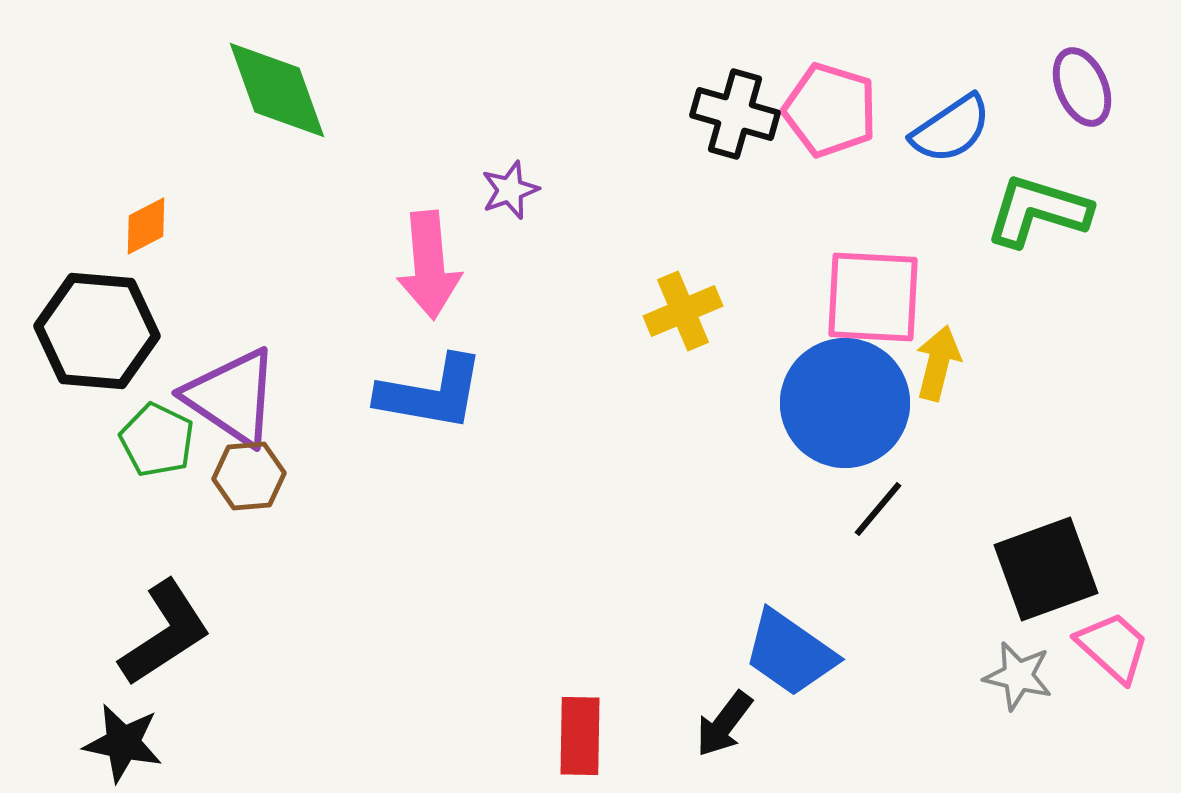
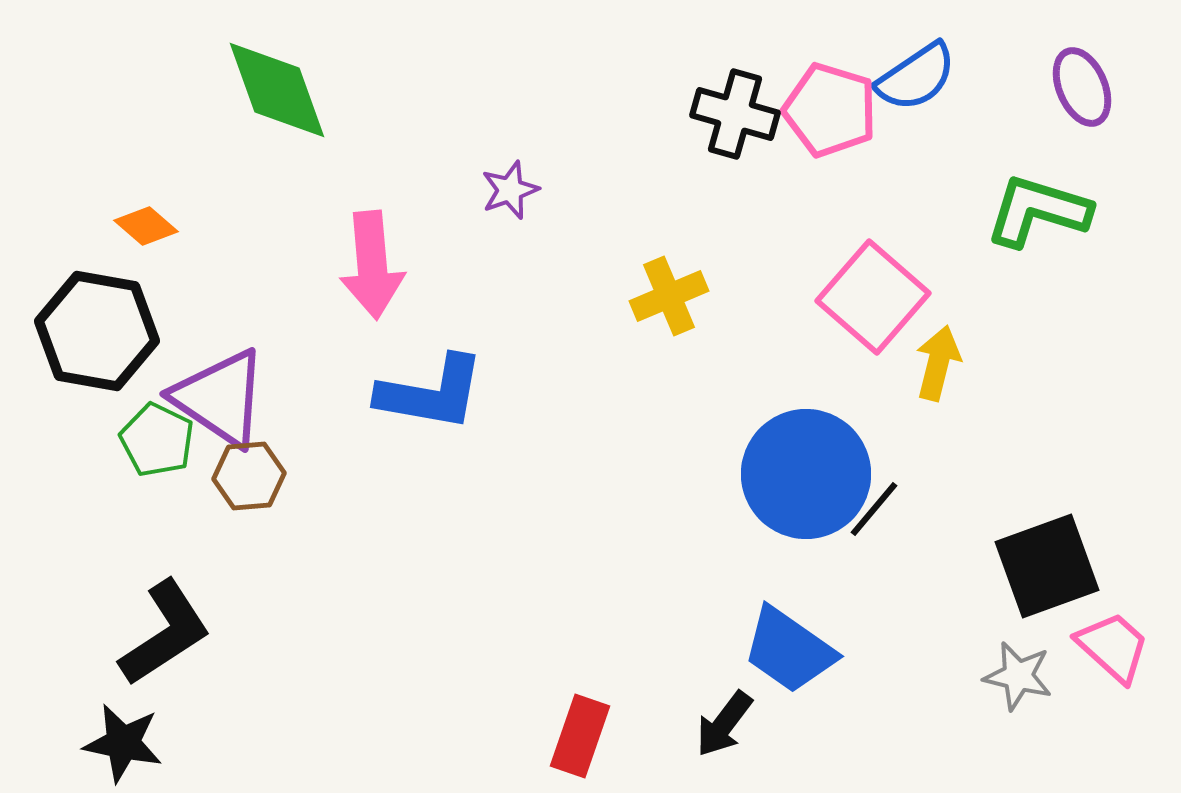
blue semicircle: moved 35 px left, 52 px up
orange diamond: rotated 68 degrees clockwise
pink arrow: moved 57 px left
pink square: rotated 38 degrees clockwise
yellow cross: moved 14 px left, 15 px up
black hexagon: rotated 5 degrees clockwise
purple triangle: moved 12 px left, 1 px down
blue circle: moved 39 px left, 71 px down
black line: moved 4 px left
black square: moved 1 px right, 3 px up
blue trapezoid: moved 1 px left, 3 px up
red rectangle: rotated 18 degrees clockwise
